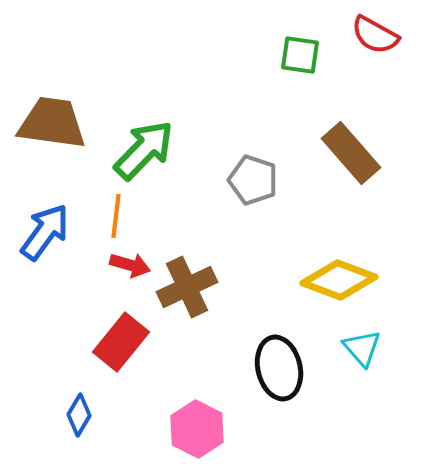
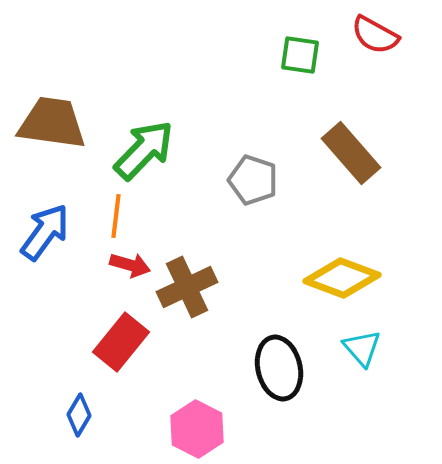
yellow diamond: moved 3 px right, 2 px up
